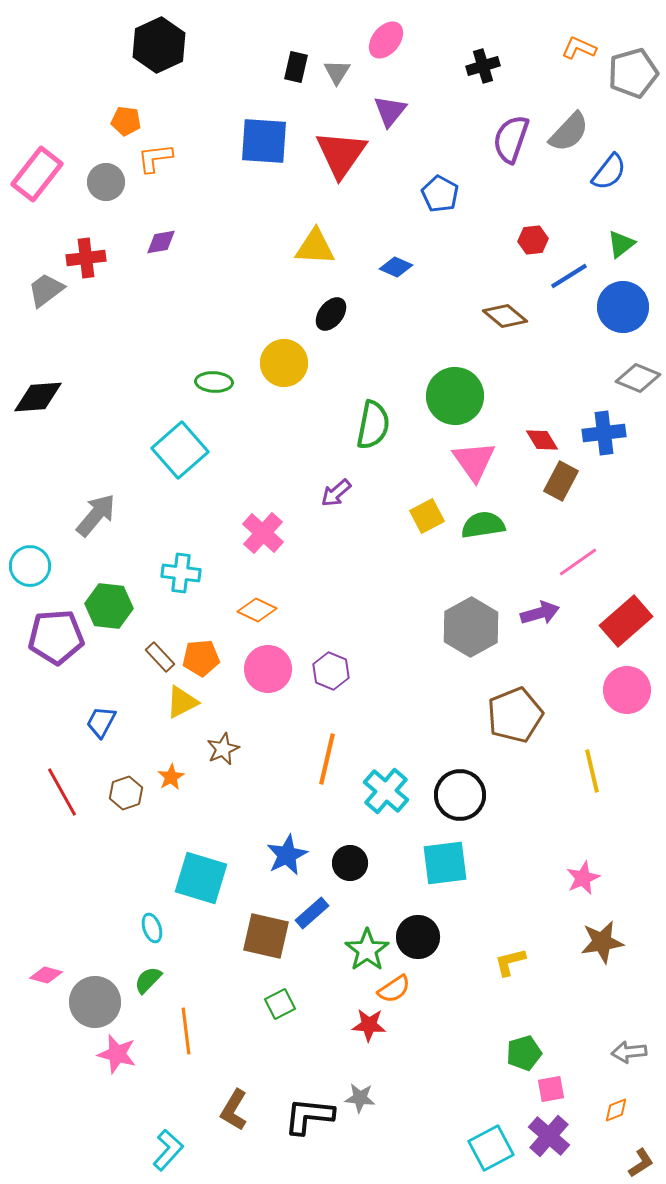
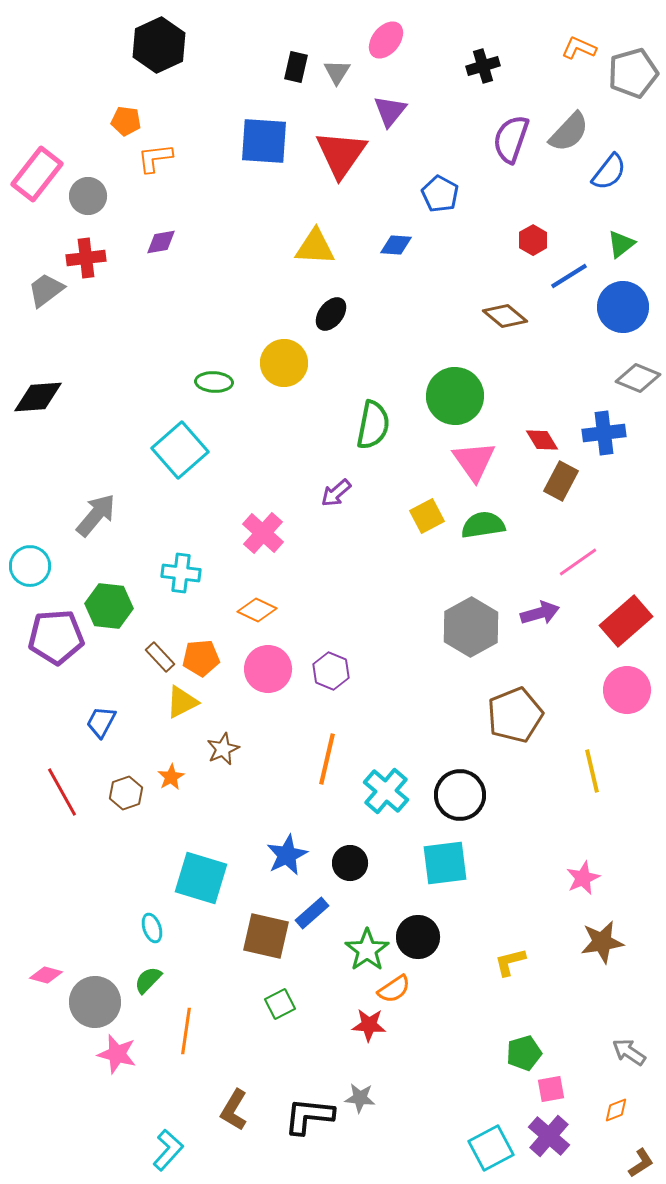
gray circle at (106, 182): moved 18 px left, 14 px down
red hexagon at (533, 240): rotated 24 degrees counterclockwise
blue diamond at (396, 267): moved 22 px up; rotated 20 degrees counterclockwise
orange line at (186, 1031): rotated 15 degrees clockwise
gray arrow at (629, 1052): rotated 40 degrees clockwise
